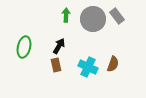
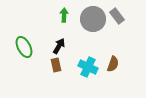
green arrow: moved 2 px left
green ellipse: rotated 40 degrees counterclockwise
